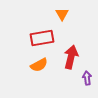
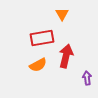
red arrow: moved 5 px left, 1 px up
orange semicircle: moved 1 px left
